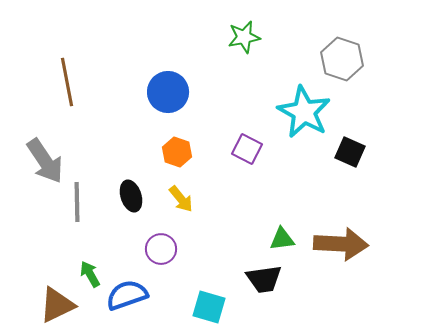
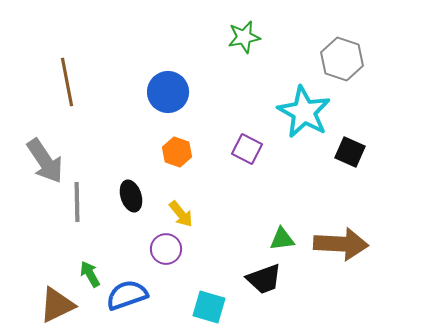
yellow arrow: moved 15 px down
purple circle: moved 5 px right
black trapezoid: rotated 12 degrees counterclockwise
